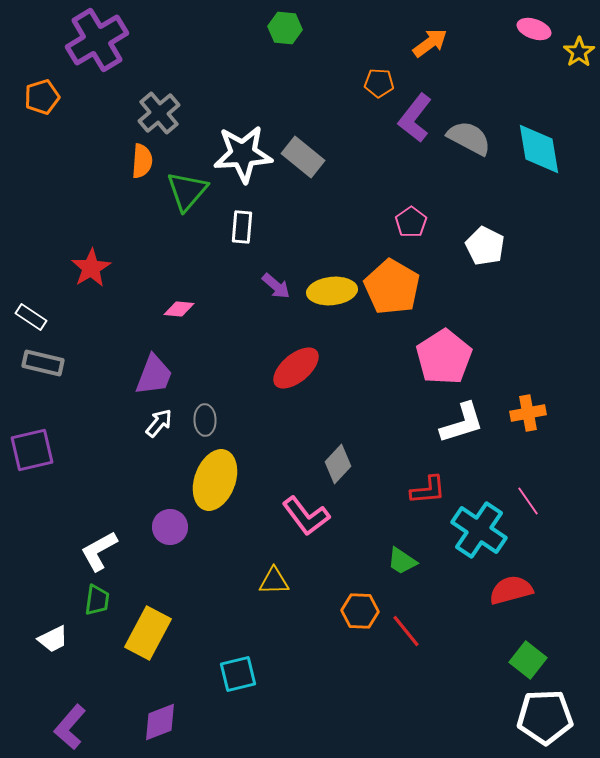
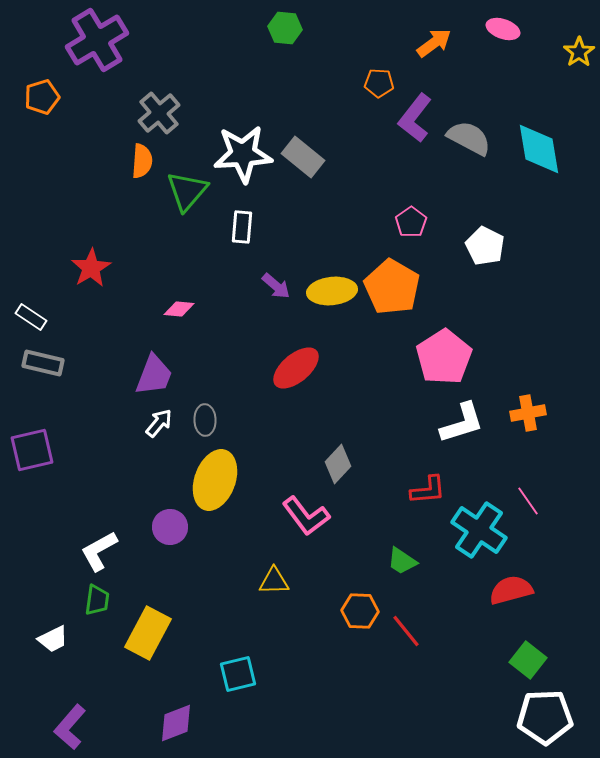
pink ellipse at (534, 29): moved 31 px left
orange arrow at (430, 43): moved 4 px right
purple diamond at (160, 722): moved 16 px right, 1 px down
